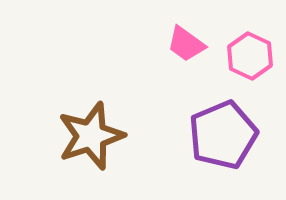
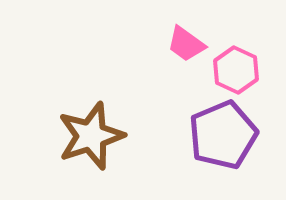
pink hexagon: moved 14 px left, 14 px down
